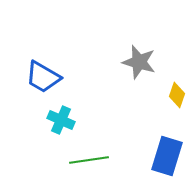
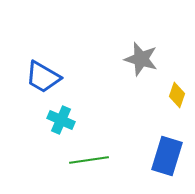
gray star: moved 2 px right, 3 px up
